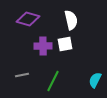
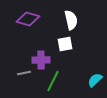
purple cross: moved 2 px left, 14 px down
gray line: moved 2 px right, 2 px up
cyan semicircle: rotated 21 degrees clockwise
